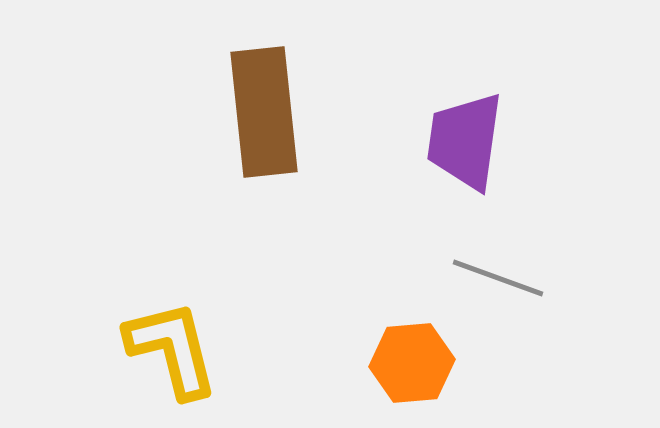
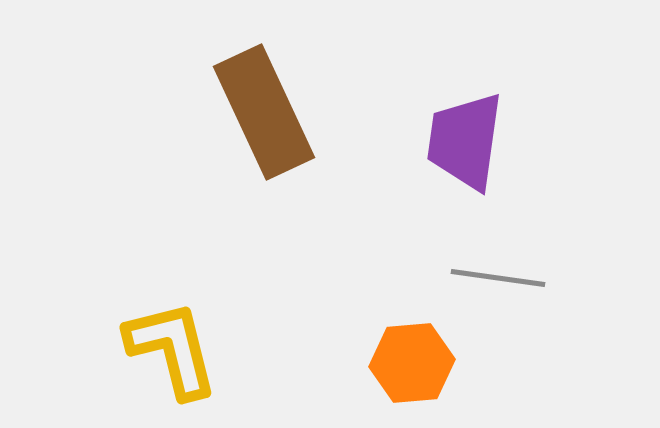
brown rectangle: rotated 19 degrees counterclockwise
gray line: rotated 12 degrees counterclockwise
